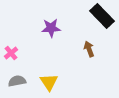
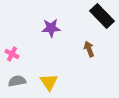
pink cross: moved 1 px right, 1 px down; rotated 24 degrees counterclockwise
